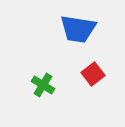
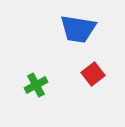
green cross: moved 7 px left; rotated 30 degrees clockwise
